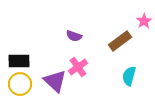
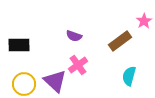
black rectangle: moved 16 px up
pink cross: moved 2 px up
yellow circle: moved 4 px right
